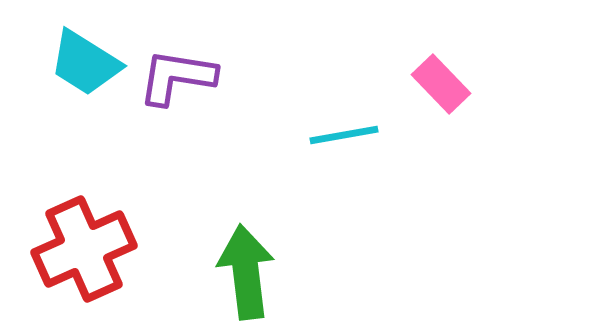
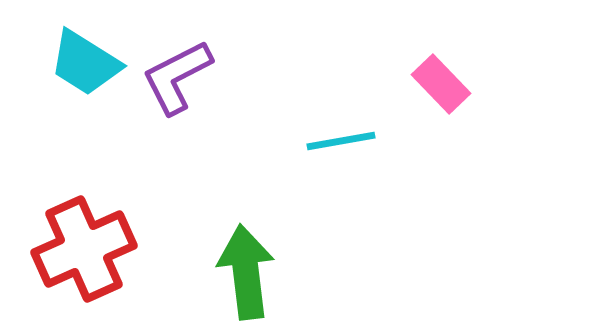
purple L-shape: rotated 36 degrees counterclockwise
cyan line: moved 3 px left, 6 px down
